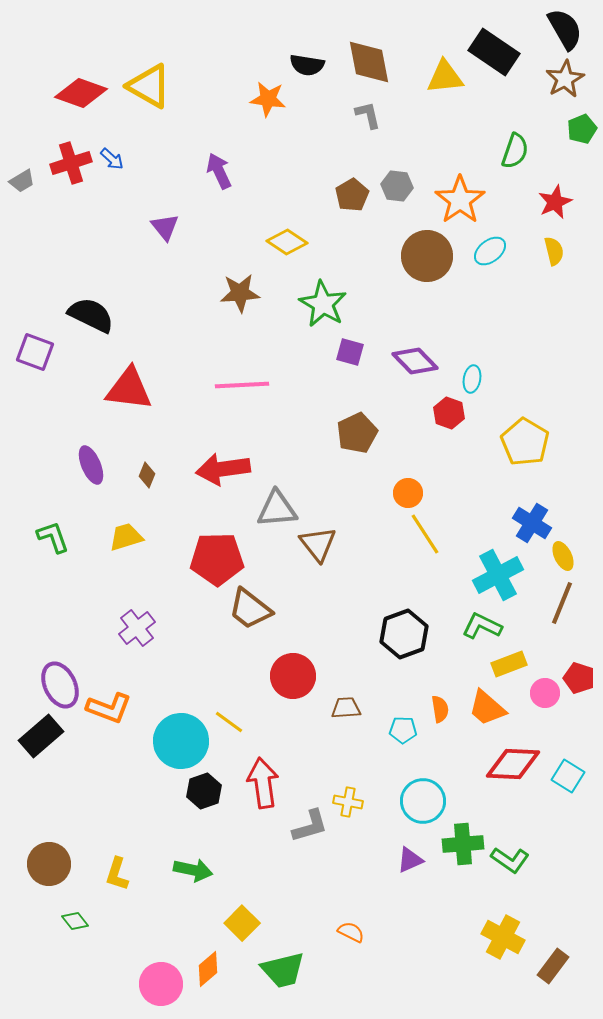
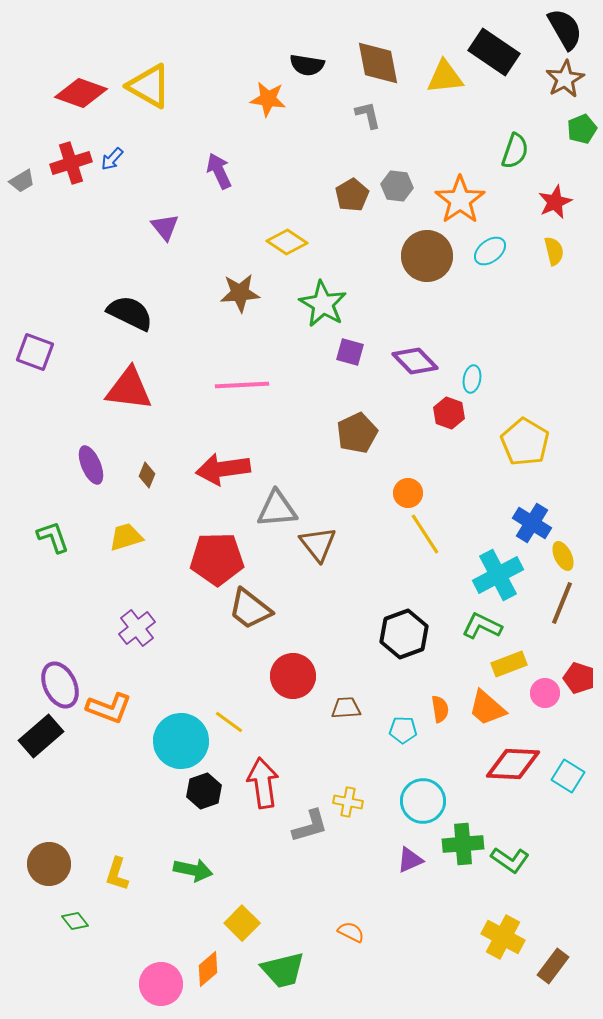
brown diamond at (369, 62): moved 9 px right, 1 px down
blue arrow at (112, 159): rotated 90 degrees clockwise
black semicircle at (91, 315): moved 39 px right, 2 px up
